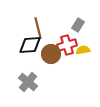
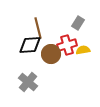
gray rectangle: moved 2 px up
